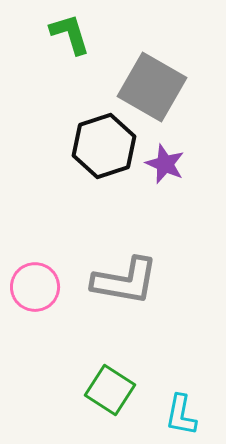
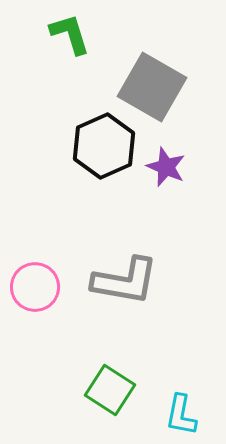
black hexagon: rotated 6 degrees counterclockwise
purple star: moved 1 px right, 3 px down
